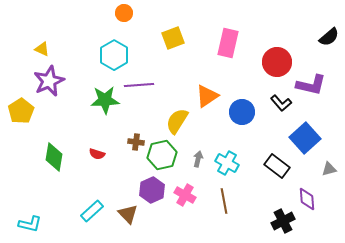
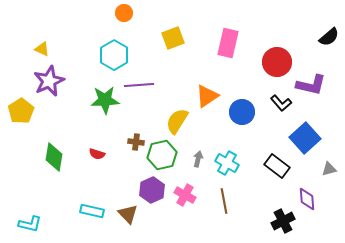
cyan rectangle: rotated 55 degrees clockwise
